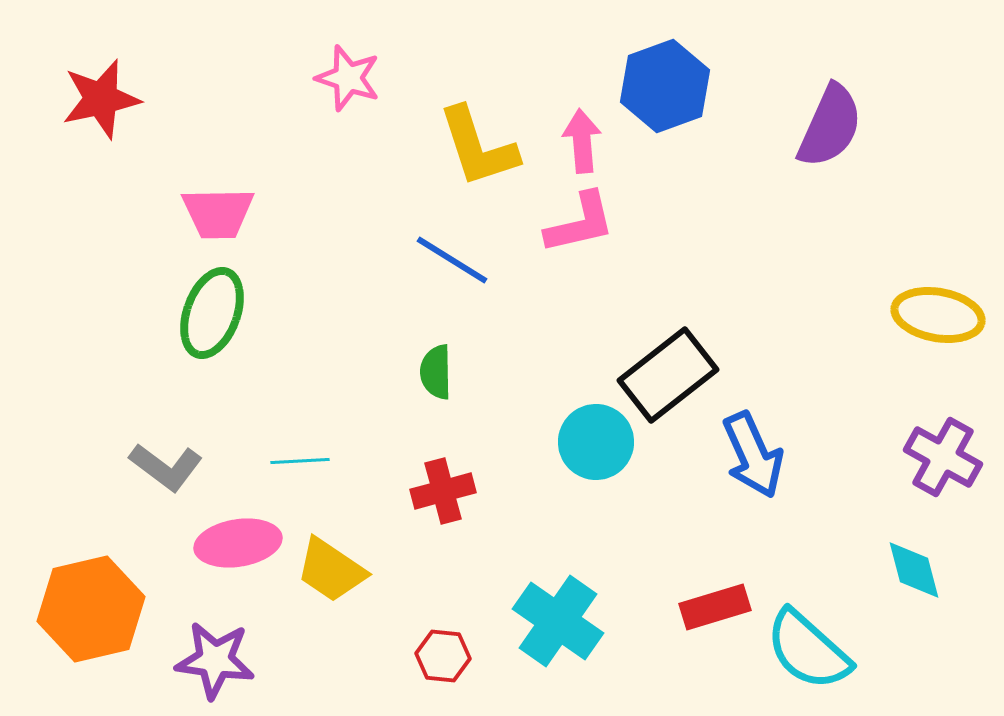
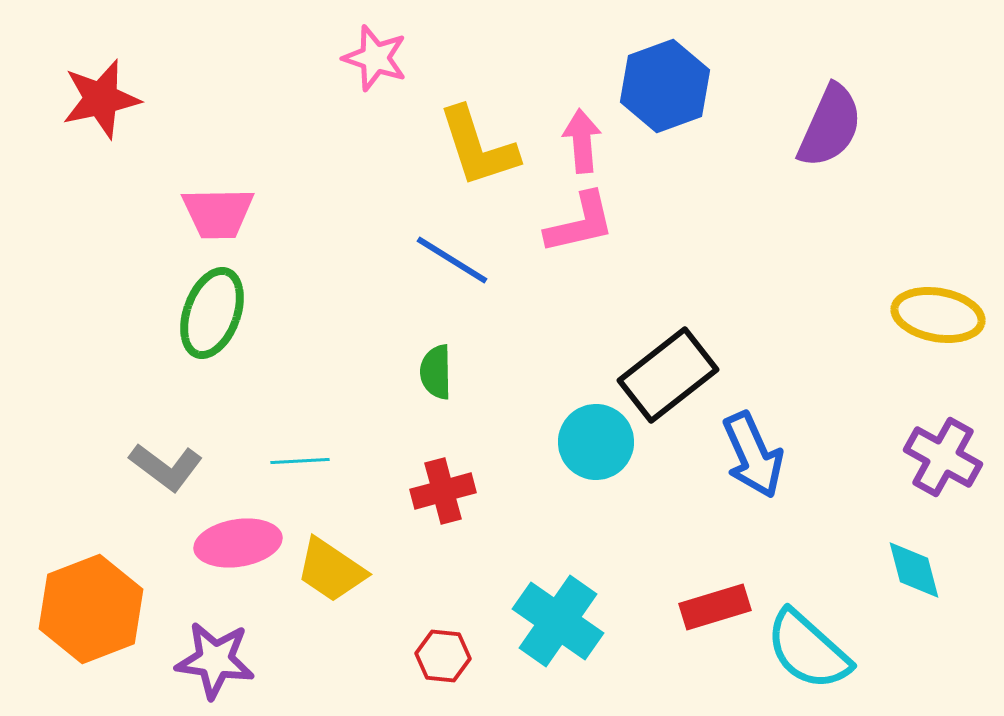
pink star: moved 27 px right, 20 px up
orange hexagon: rotated 8 degrees counterclockwise
